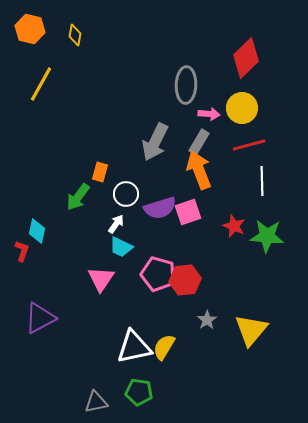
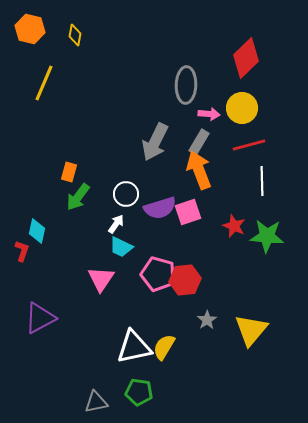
yellow line: moved 3 px right, 1 px up; rotated 6 degrees counterclockwise
orange rectangle: moved 31 px left
